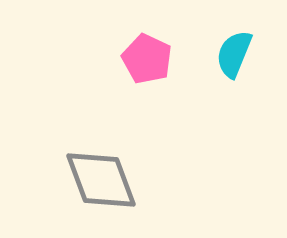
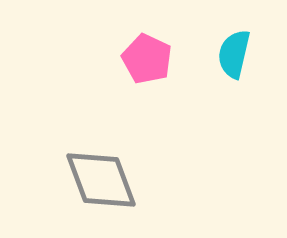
cyan semicircle: rotated 9 degrees counterclockwise
